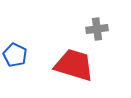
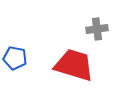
blue pentagon: moved 3 px down; rotated 15 degrees counterclockwise
